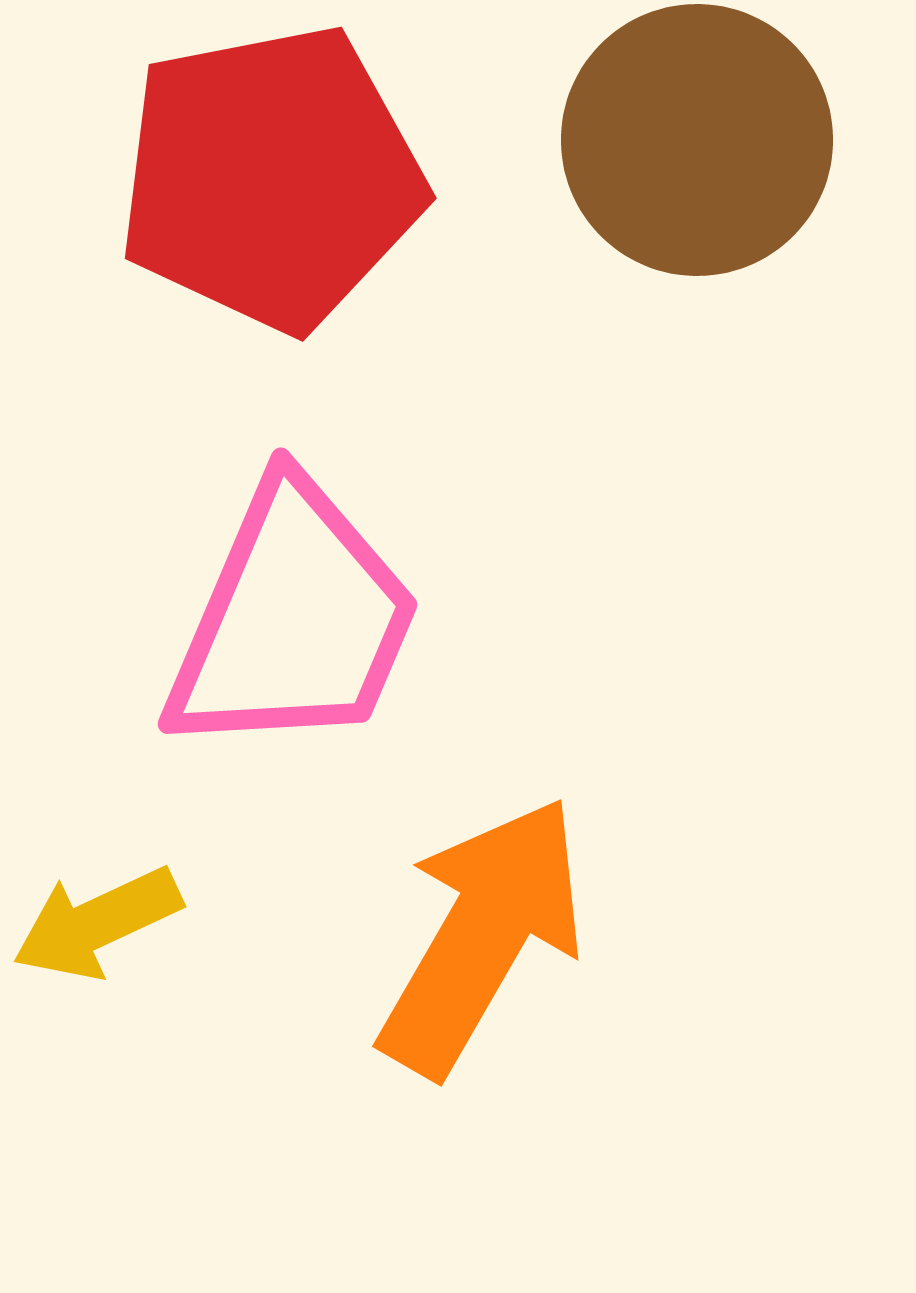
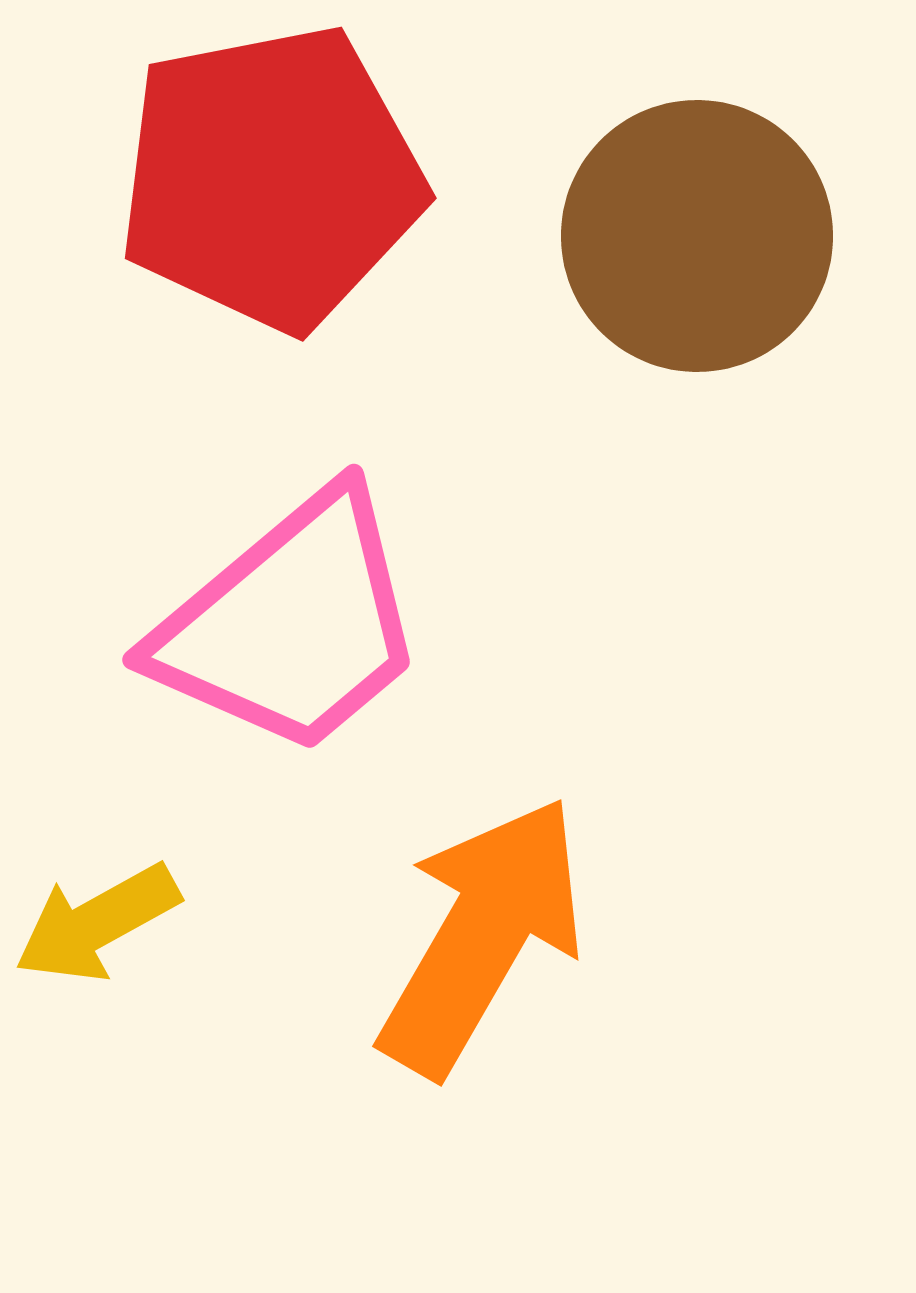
brown circle: moved 96 px down
pink trapezoid: moved 2 px left, 4 px down; rotated 27 degrees clockwise
yellow arrow: rotated 4 degrees counterclockwise
